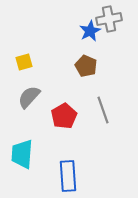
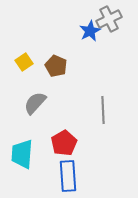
gray cross: rotated 15 degrees counterclockwise
yellow square: rotated 18 degrees counterclockwise
brown pentagon: moved 30 px left
gray semicircle: moved 6 px right, 6 px down
gray line: rotated 16 degrees clockwise
red pentagon: moved 27 px down
